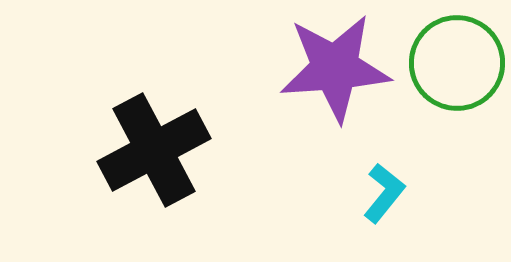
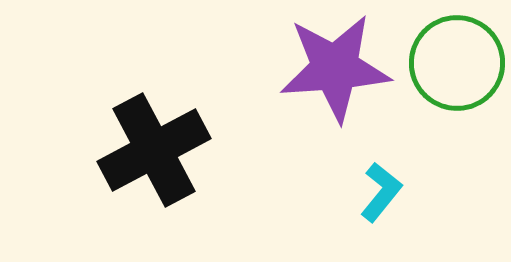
cyan L-shape: moved 3 px left, 1 px up
